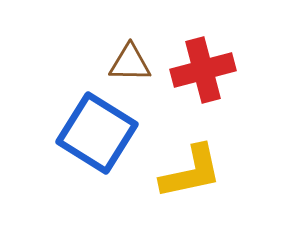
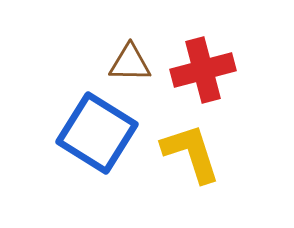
yellow L-shape: moved 19 px up; rotated 96 degrees counterclockwise
